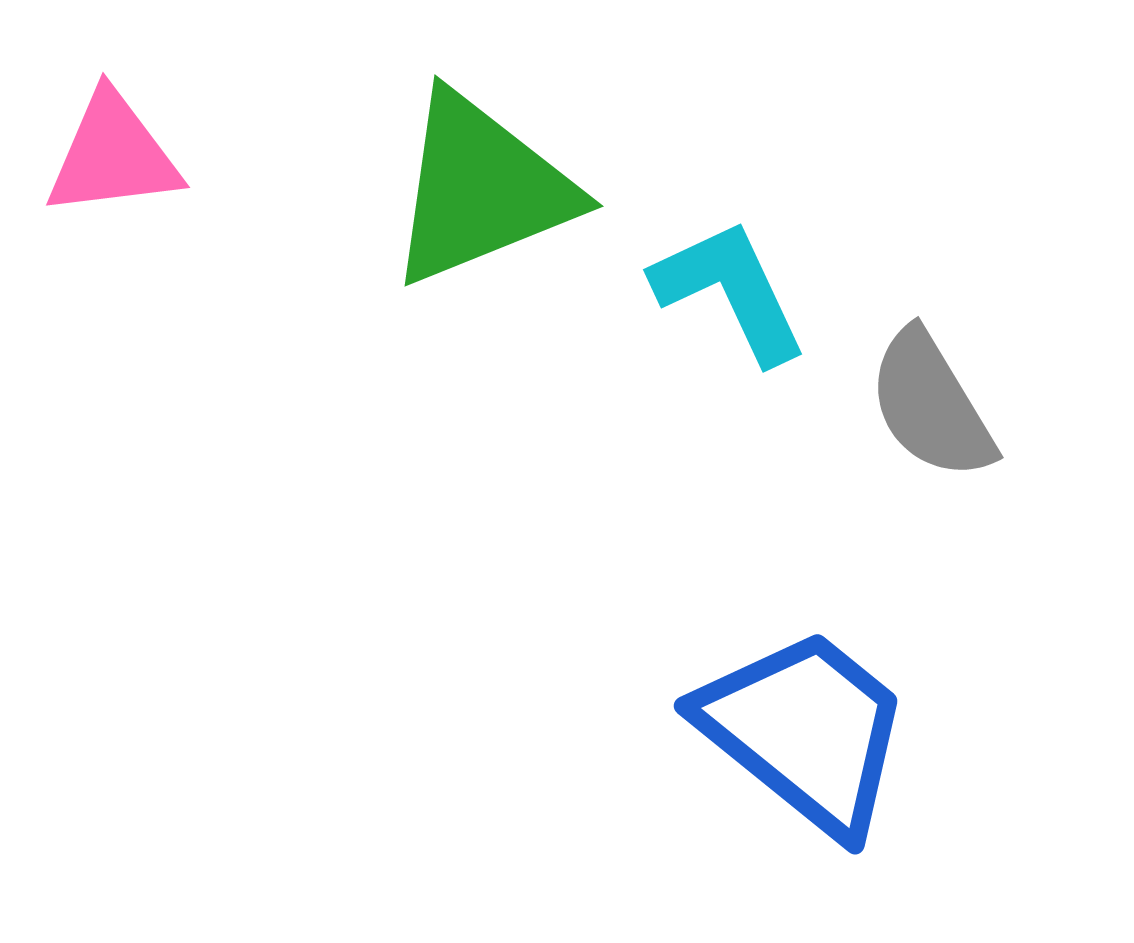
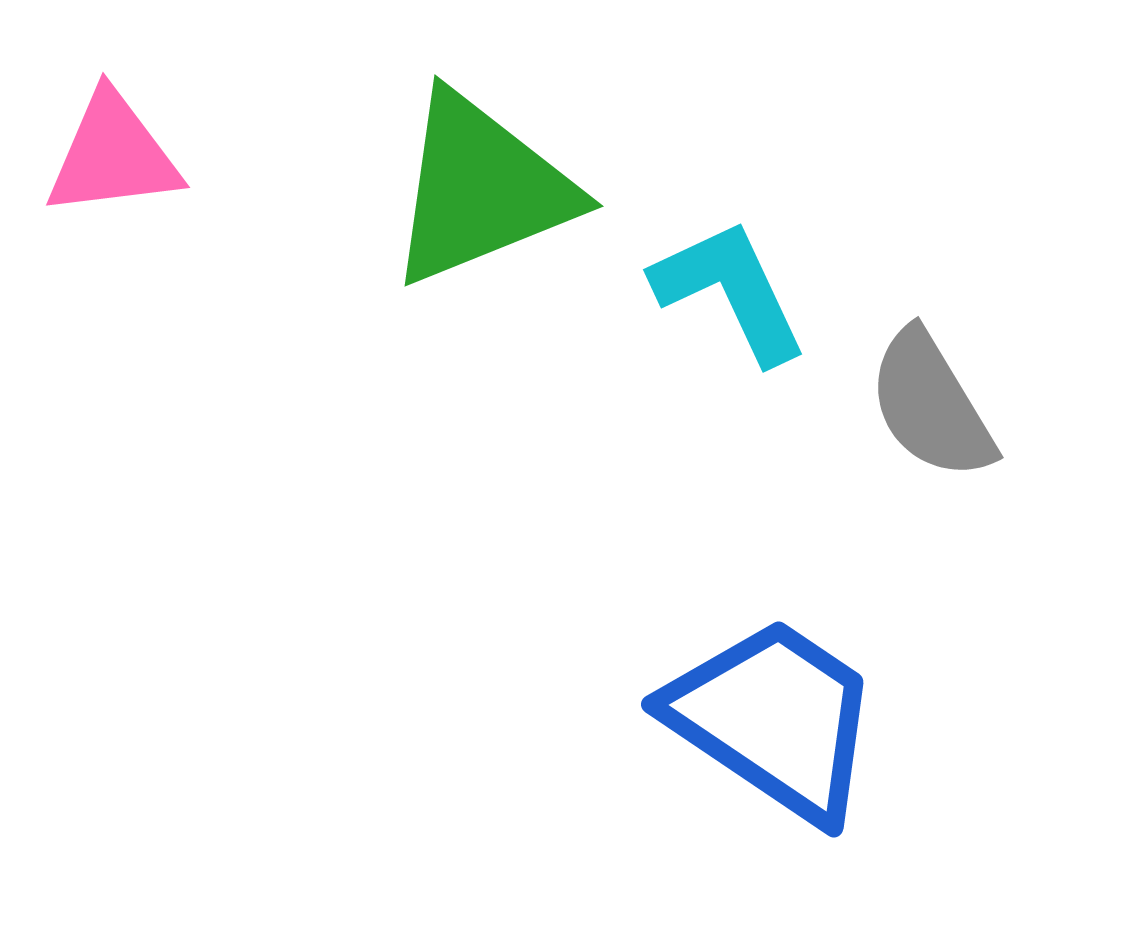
blue trapezoid: moved 31 px left, 12 px up; rotated 5 degrees counterclockwise
